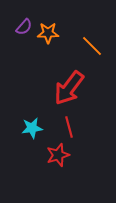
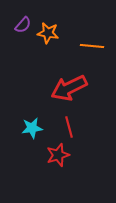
purple semicircle: moved 1 px left, 2 px up
orange star: rotated 10 degrees clockwise
orange line: rotated 40 degrees counterclockwise
red arrow: rotated 27 degrees clockwise
